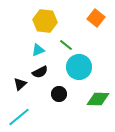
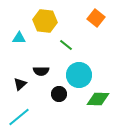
cyan triangle: moved 19 px left, 12 px up; rotated 24 degrees clockwise
cyan circle: moved 8 px down
black semicircle: moved 1 px right, 1 px up; rotated 28 degrees clockwise
